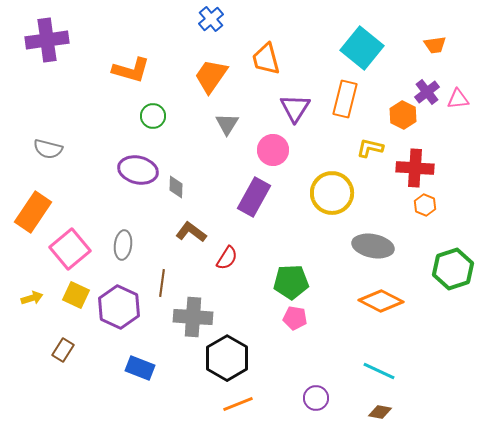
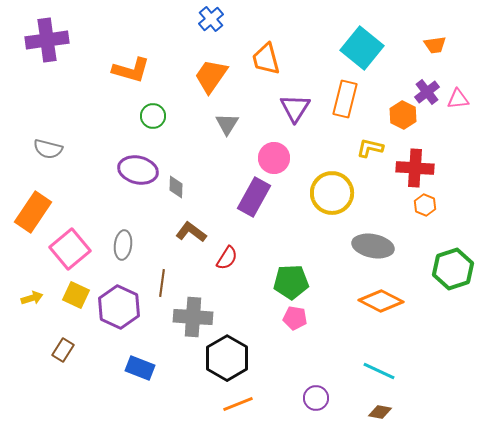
pink circle at (273, 150): moved 1 px right, 8 px down
